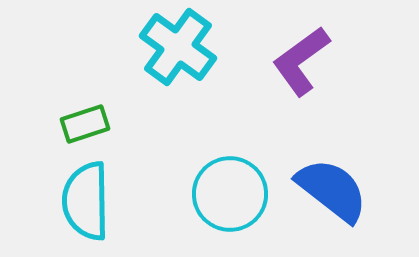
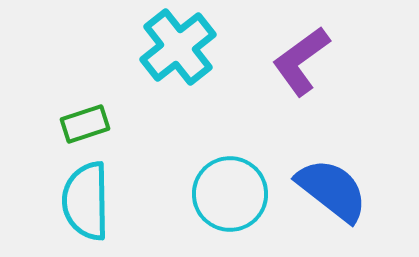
cyan cross: rotated 16 degrees clockwise
